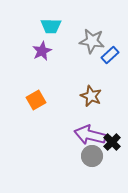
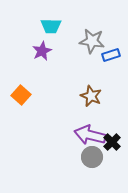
blue rectangle: moved 1 px right; rotated 24 degrees clockwise
orange square: moved 15 px left, 5 px up; rotated 18 degrees counterclockwise
gray circle: moved 1 px down
